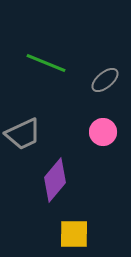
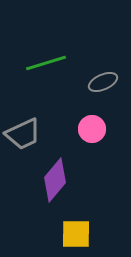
green line: rotated 39 degrees counterclockwise
gray ellipse: moved 2 px left, 2 px down; rotated 16 degrees clockwise
pink circle: moved 11 px left, 3 px up
yellow square: moved 2 px right
